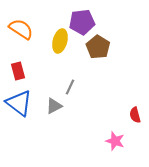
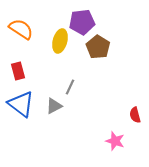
blue triangle: moved 2 px right, 1 px down
